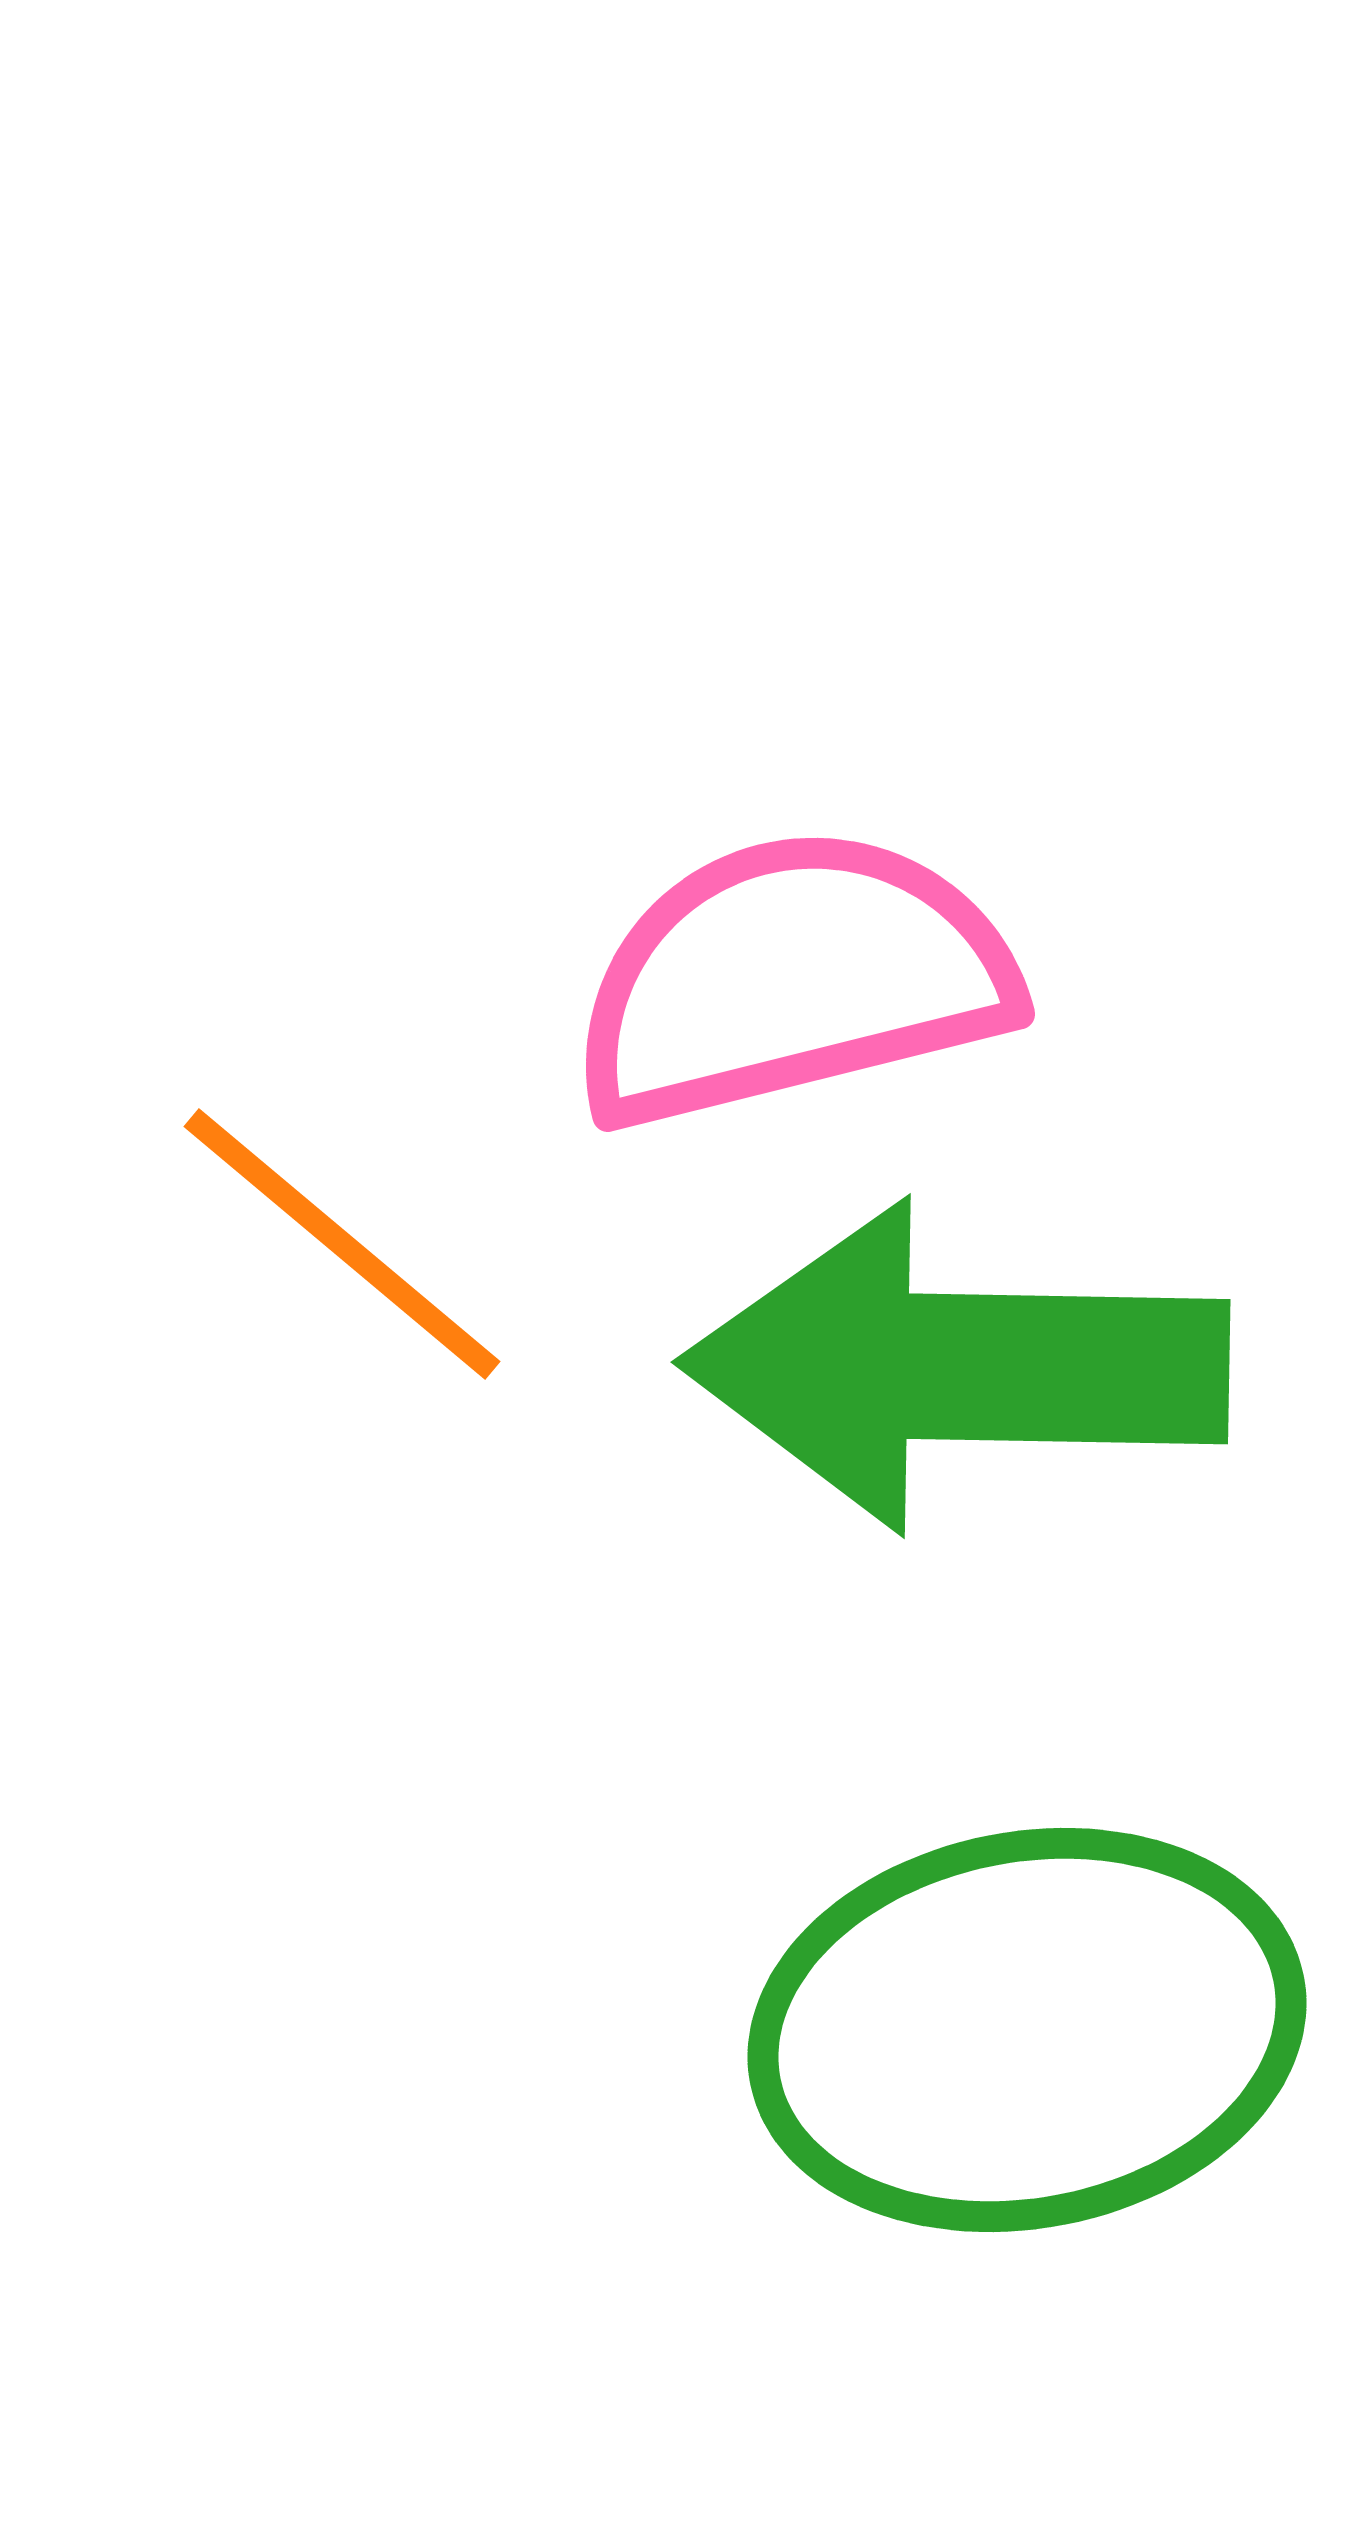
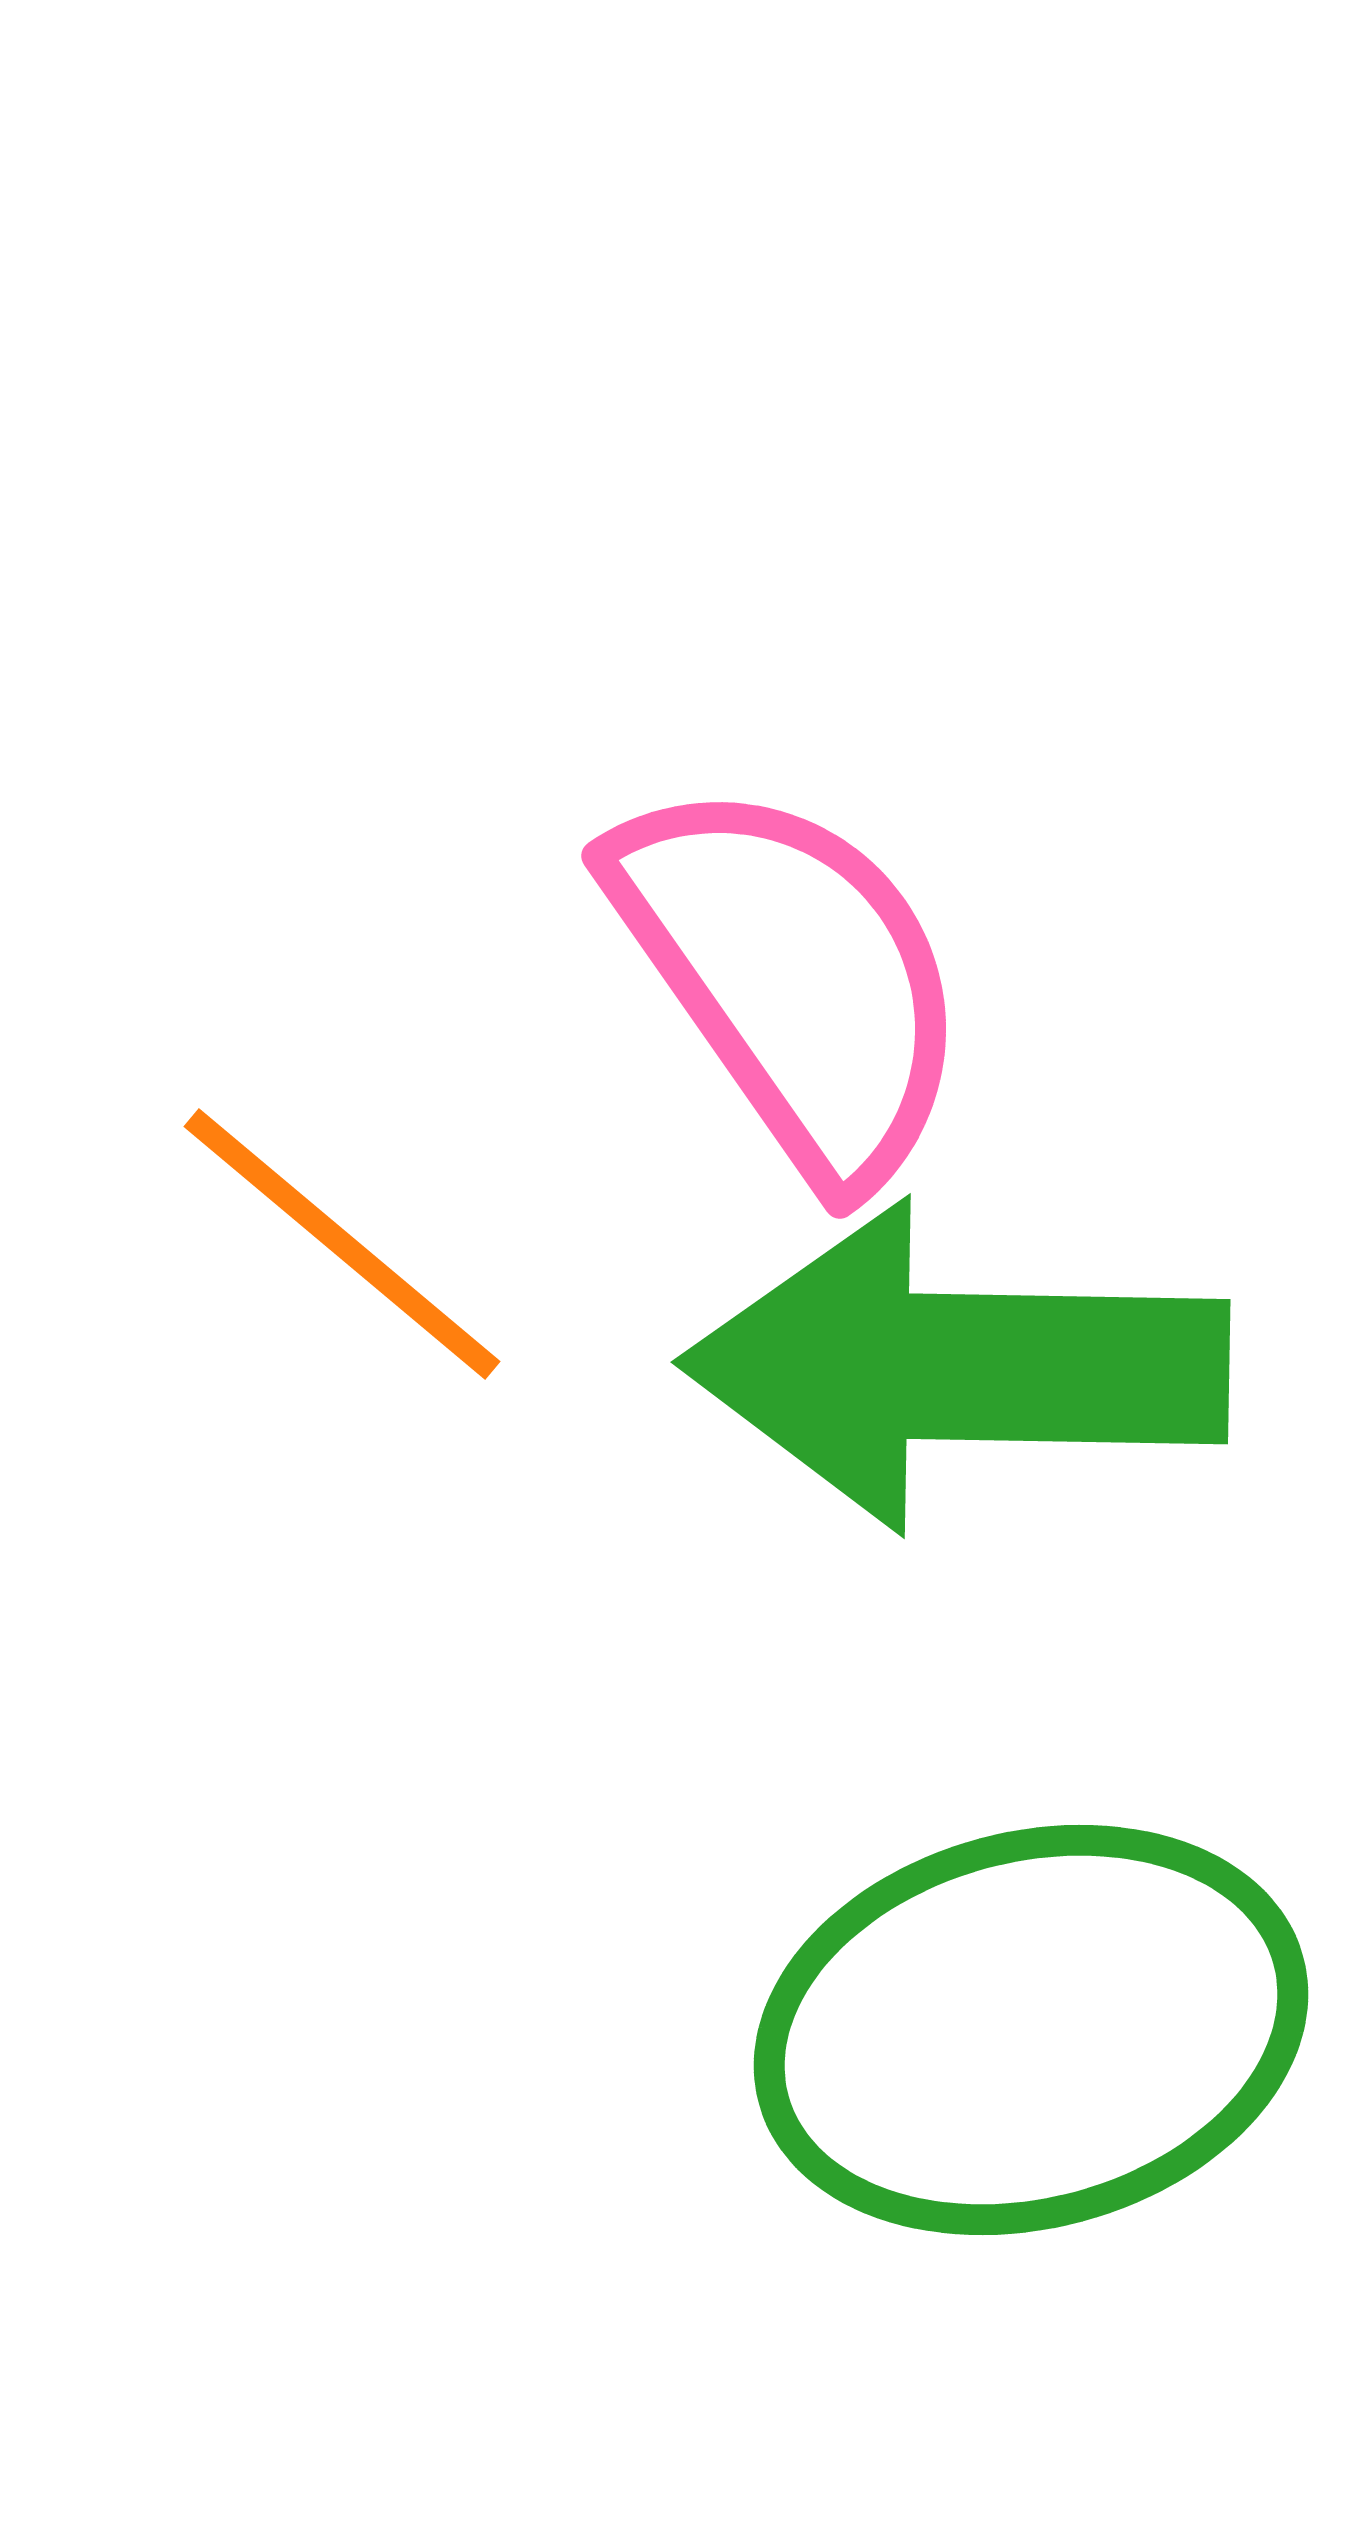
pink semicircle: rotated 69 degrees clockwise
green ellipse: moved 4 px right; rotated 4 degrees counterclockwise
